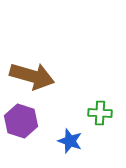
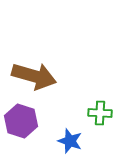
brown arrow: moved 2 px right
